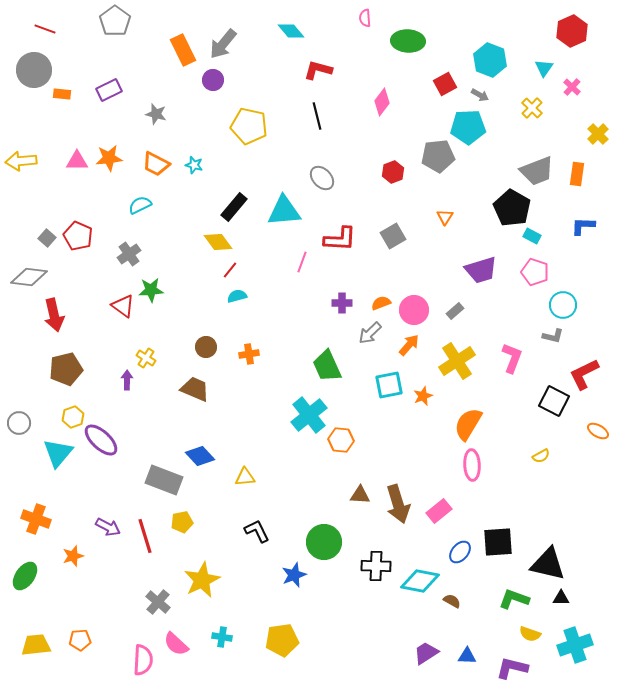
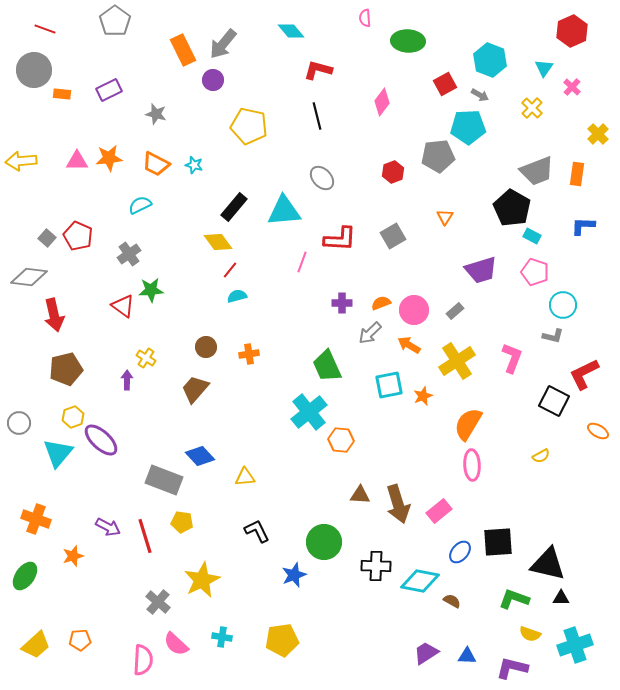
orange arrow at (409, 345): rotated 100 degrees counterclockwise
brown trapezoid at (195, 389): rotated 72 degrees counterclockwise
cyan cross at (309, 415): moved 3 px up
yellow pentagon at (182, 522): rotated 20 degrees clockwise
yellow trapezoid at (36, 645): rotated 144 degrees clockwise
